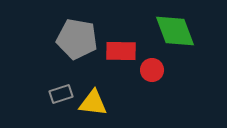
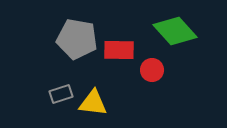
green diamond: rotated 21 degrees counterclockwise
red rectangle: moved 2 px left, 1 px up
